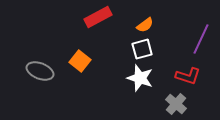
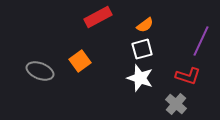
purple line: moved 2 px down
orange square: rotated 15 degrees clockwise
